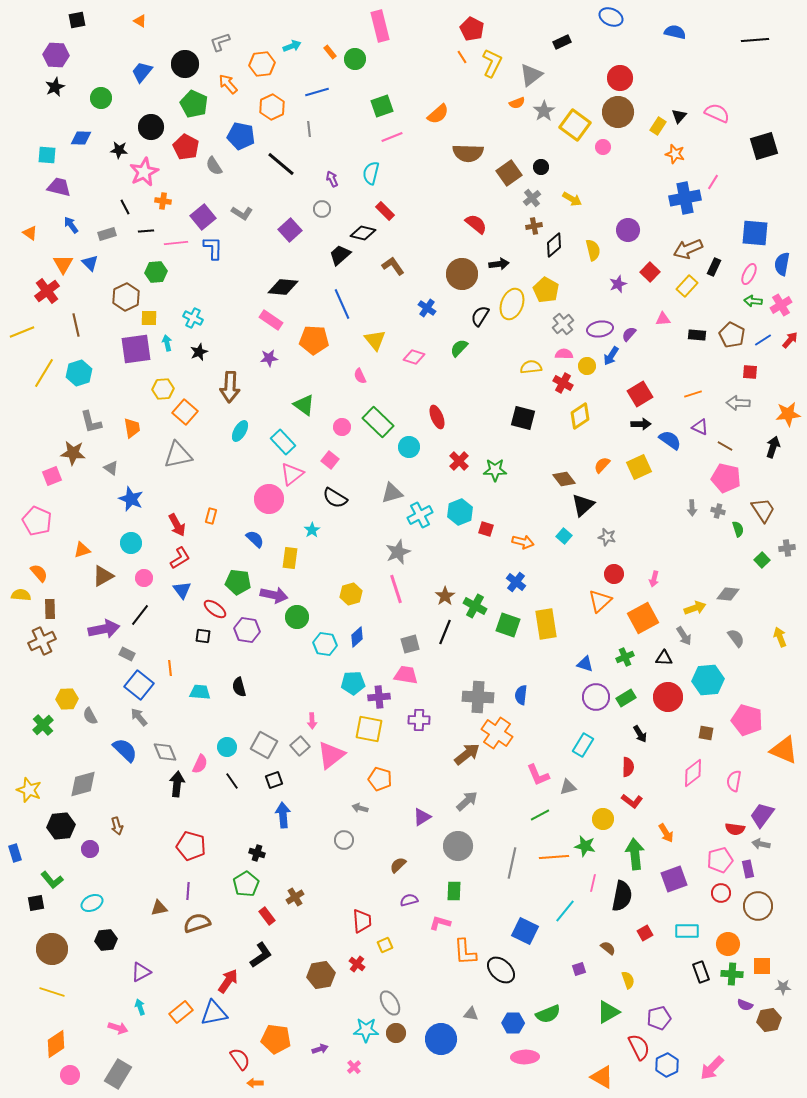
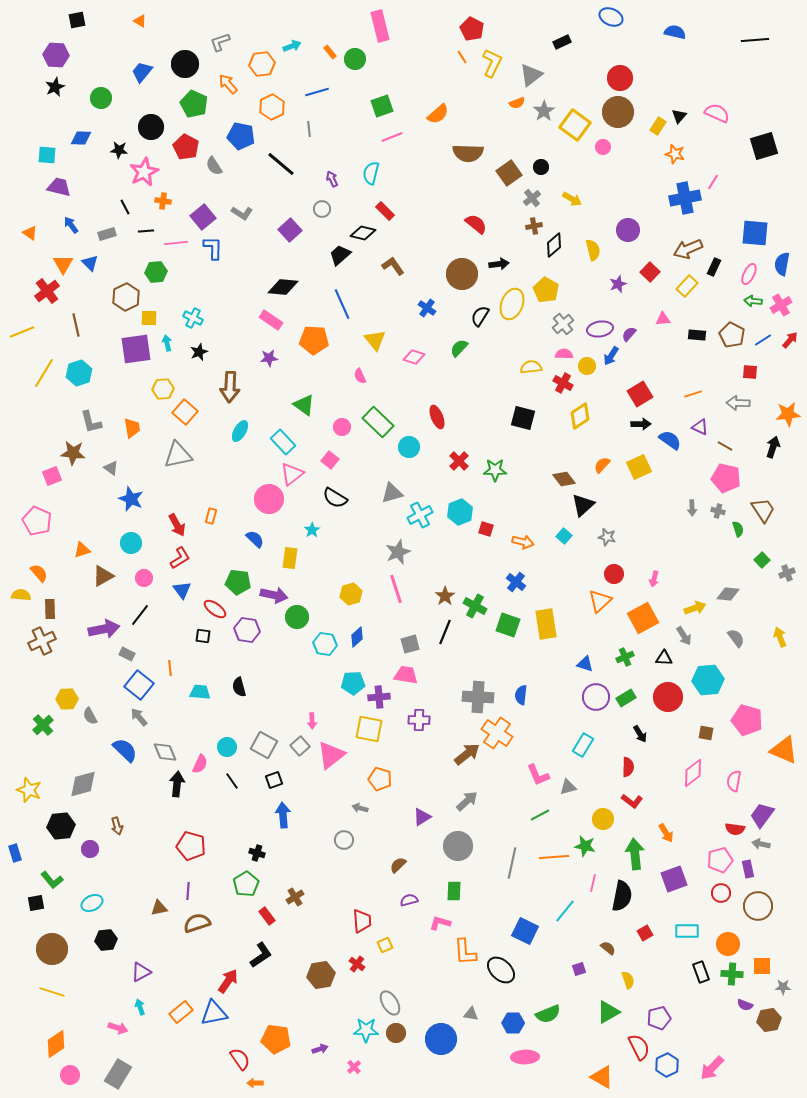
gray cross at (787, 548): moved 25 px down; rotated 14 degrees counterclockwise
